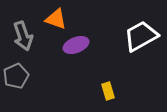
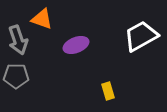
orange triangle: moved 14 px left
gray arrow: moved 5 px left, 4 px down
gray pentagon: rotated 25 degrees clockwise
